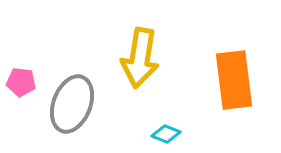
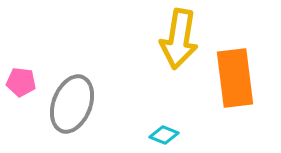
yellow arrow: moved 39 px right, 19 px up
orange rectangle: moved 1 px right, 2 px up
cyan diamond: moved 2 px left, 1 px down
